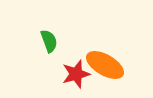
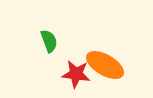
red star: rotated 24 degrees clockwise
